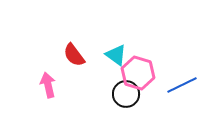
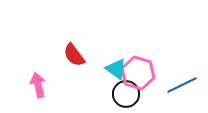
cyan triangle: moved 14 px down
pink arrow: moved 10 px left
